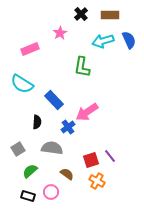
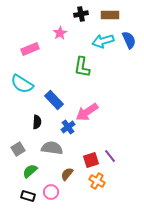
black cross: rotated 32 degrees clockwise
brown semicircle: rotated 88 degrees counterclockwise
